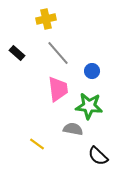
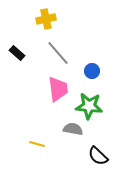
yellow line: rotated 21 degrees counterclockwise
